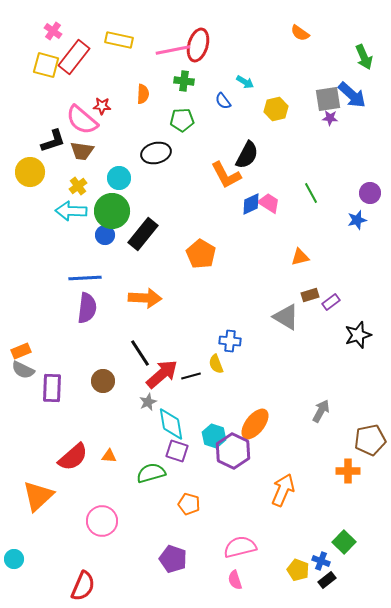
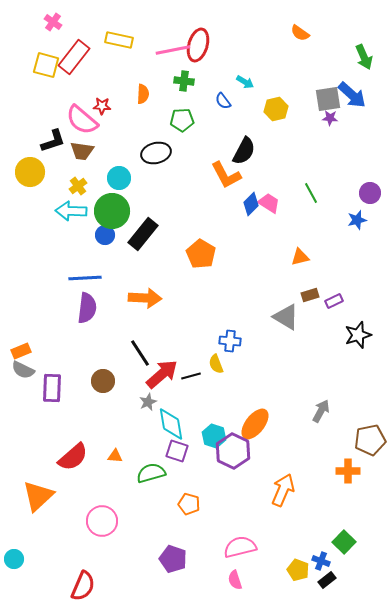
pink cross at (53, 31): moved 9 px up
black semicircle at (247, 155): moved 3 px left, 4 px up
blue diamond at (251, 204): rotated 20 degrees counterclockwise
purple rectangle at (331, 302): moved 3 px right, 1 px up; rotated 12 degrees clockwise
orange triangle at (109, 456): moved 6 px right
